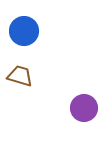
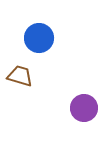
blue circle: moved 15 px right, 7 px down
